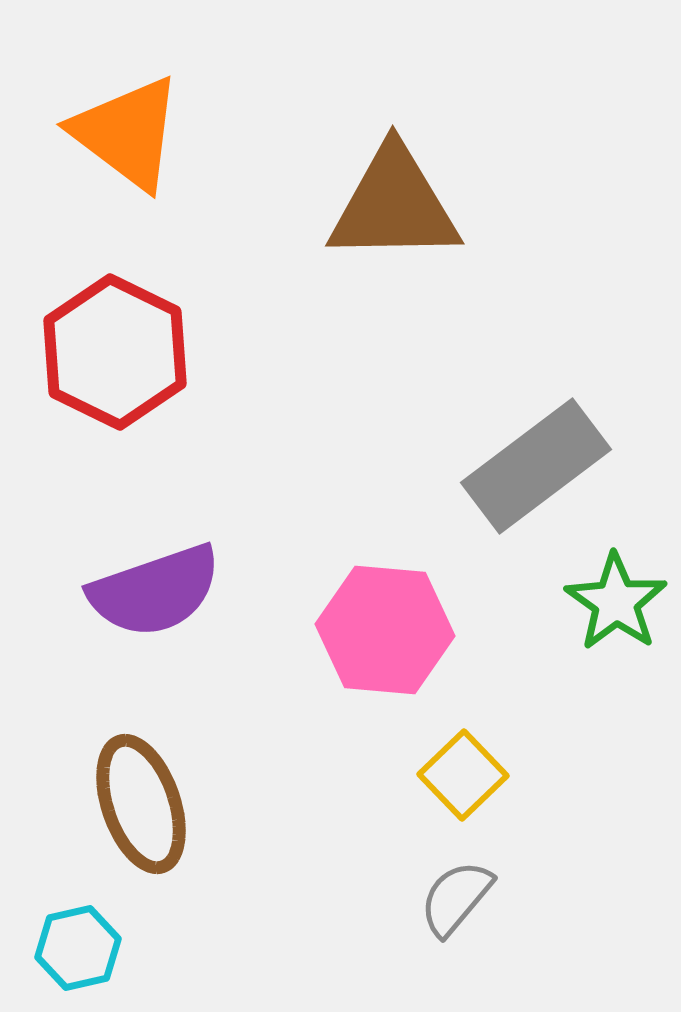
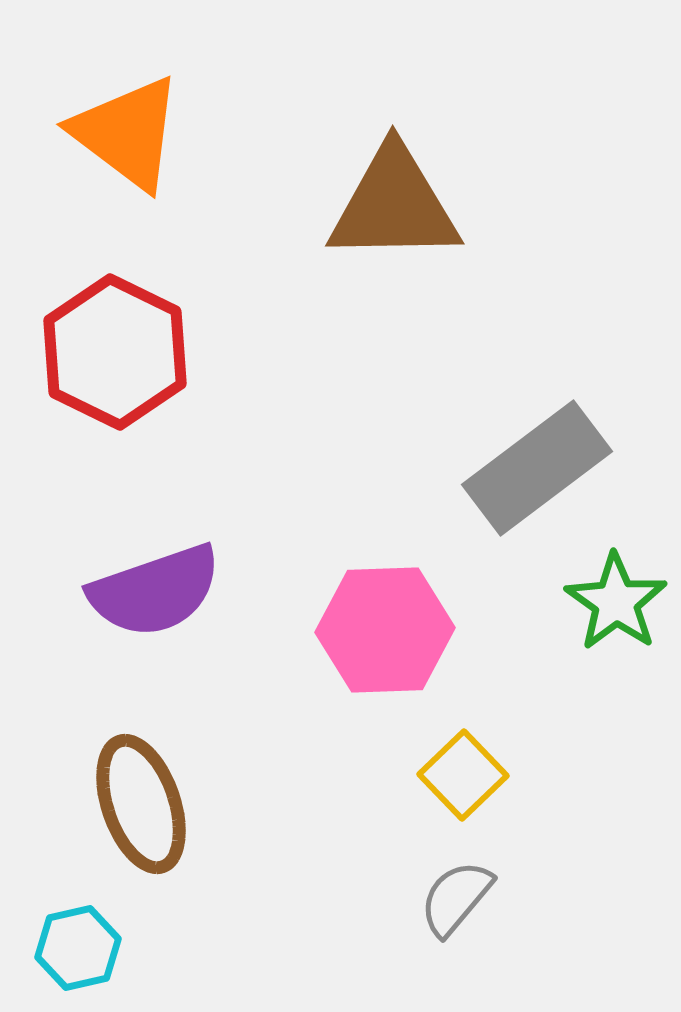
gray rectangle: moved 1 px right, 2 px down
pink hexagon: rotated 7 degrees counterclockwise
